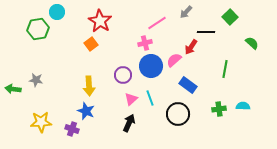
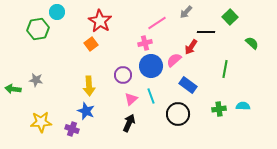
cyan line: moved 1 px right, 2 px up
